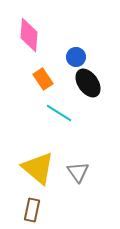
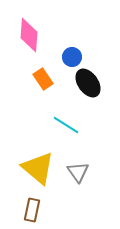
blue circle: moved 4 px left
cyan line: moved 7 px right, 12 px down
